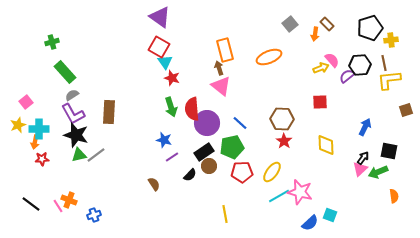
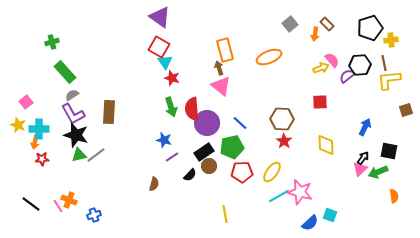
yellow star at (18, 125): rotated 28 degrees counterclockwise
brown semicircle at (154, 184): rotated 48 degrees clockwise
